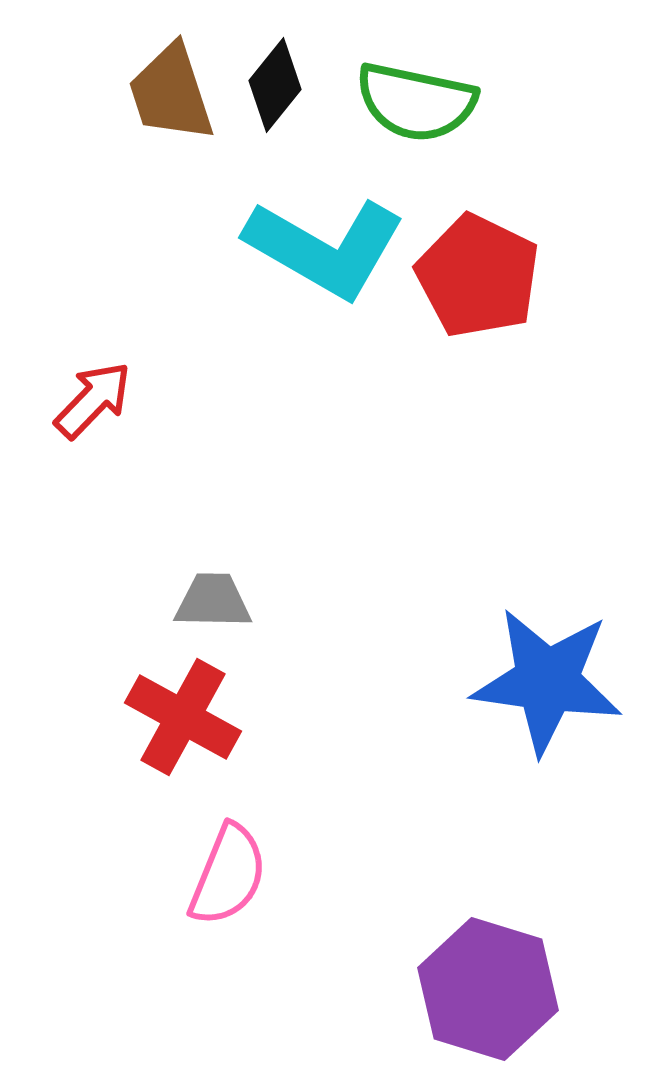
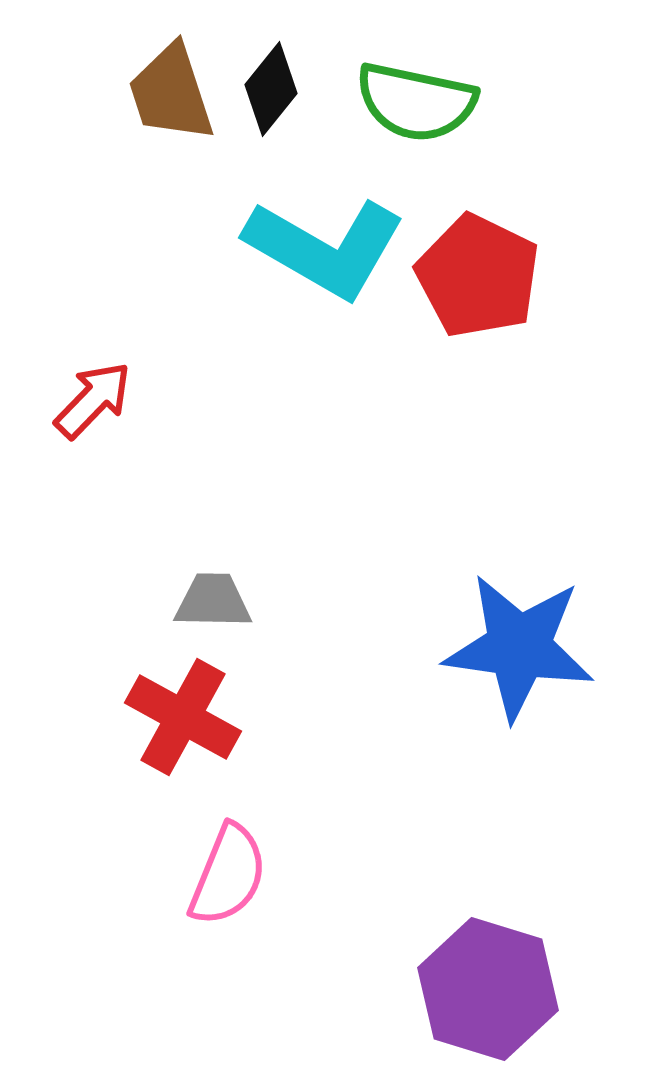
black diamond: moved 4 px left, 4 px down
blue star: moved 28 px left, 34 px up
